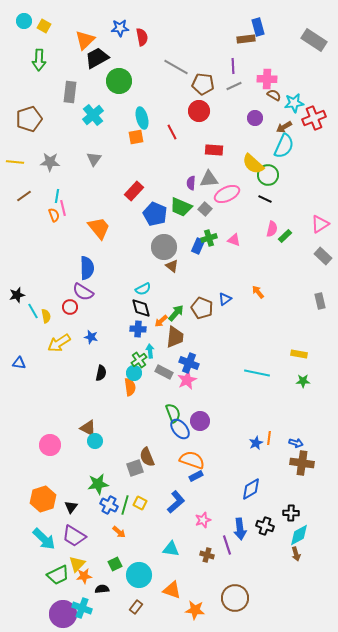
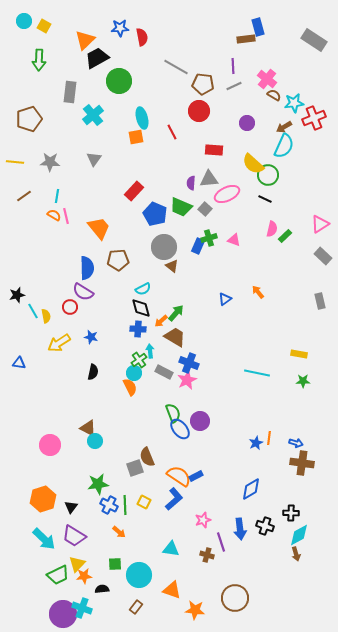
pink cross at (267, 79): rotated 36 degrees clockwise
purple circle at (255, 118): moved 8 px left, 5 px down
pink line at (63, 208): moved 3 px right, 8 px down
orange semicircle at (54, 215): rotated 40 degrees counterclockwise
brown pentagon at (202, 308): moved 84 px left, 48 px up; rotated 25 degrees counterclockwise
brown trapezoid at (175, 337): rotated 65 degrees counterclockwise
black semicircle at (101, 373): moved 8 px left, 1 px up
orange semicircle at (130, 387): rotated 18 degrees counterclockwise
orange semicircle at (192, 460): moved 13 px left, 16 px down; rotated 15 degrees clockwise
blue L-shape at (176, 502): moved 2 px left, 3 px up
yellow square at (140, 503): moved 4 px right, 1 px up
green line at (125, 505): rotated 18 degrees counterclockwise
purple line at (227, 545): moved 6 px left, 3 px up
green square at (115, 564): rotated 24 degrees clockwise
